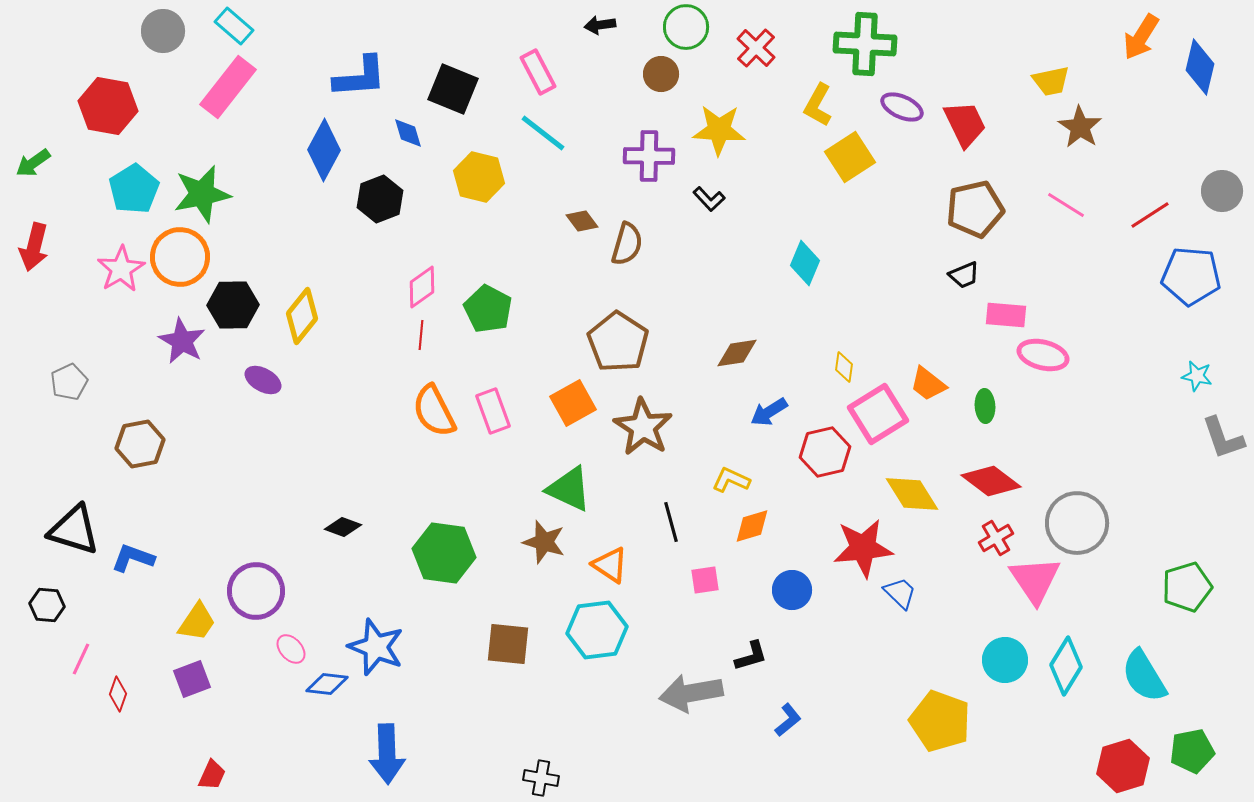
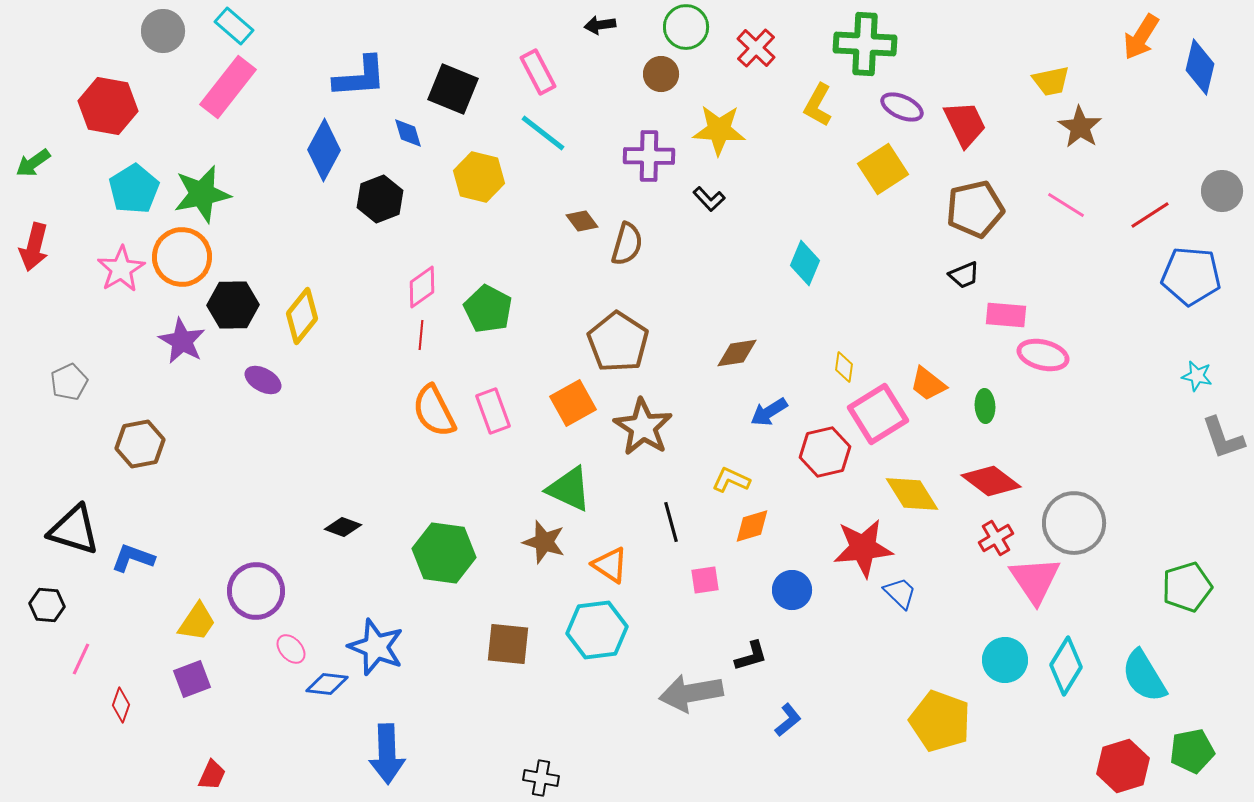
yellow square at (850, 157): moved 33 px right, 12 px down
orange circle at (180, 257): moved 2 px right
gray circle at (1077, 523): moved 3 px left
red diamond at (118, 694): moved 3 px right, 11 px down
